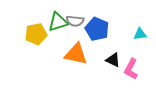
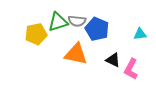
gray semicircle: moved 2 px right
